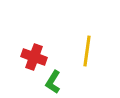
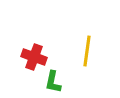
green L-shape: rotated 20 degrees counterclockwise
